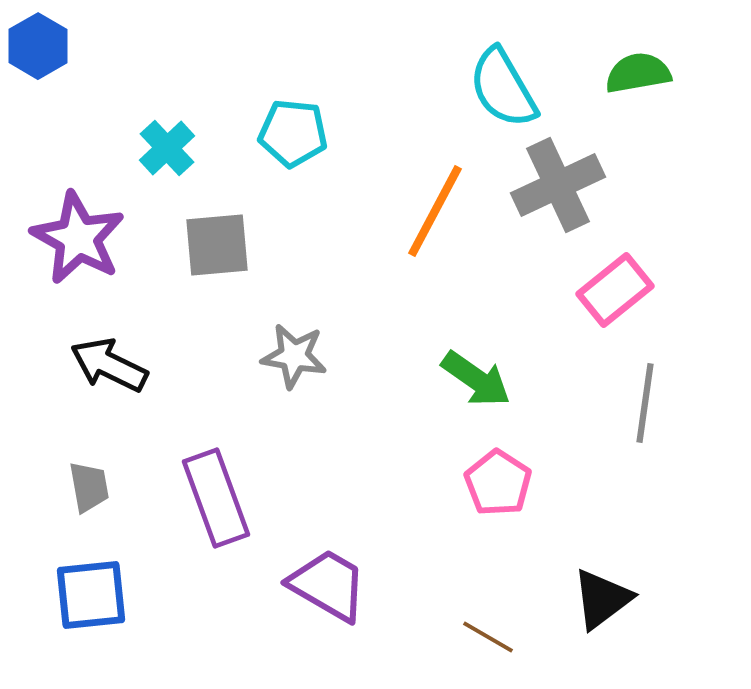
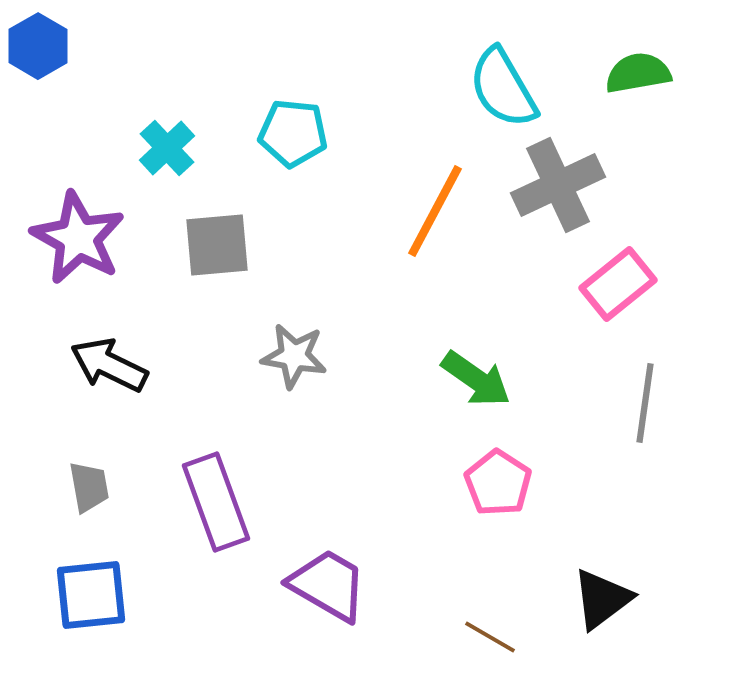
pink rectangle: moved 3 px right, 6 px up
purple rectangle: moved 4 px down
brown line: moved 2 px right
